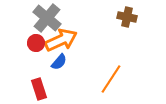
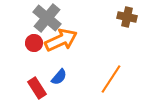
red circle: moved 2 px left
blue semicircle: moved 15 px down
red rectangle: moved 2 px left, 1 px up; rotated 15 degrees counterclockwise
